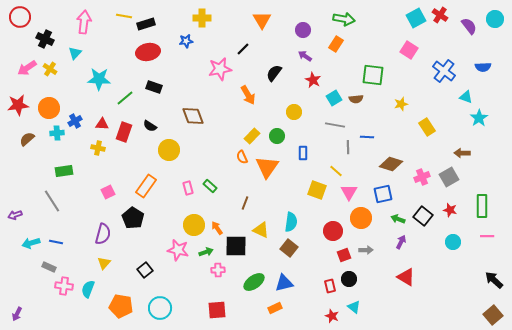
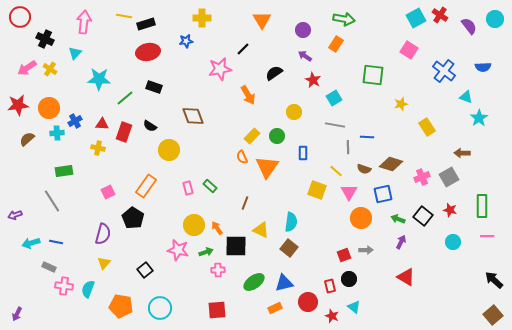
black semicircle at (274, 73): rotated 18 degrees clockwise
brown semicircle at (356, 99): moved 8 px right, 70 px down; rotated 24 degrees clockwise
red circle at (333, 231): moved 25 px left, 71 px down
